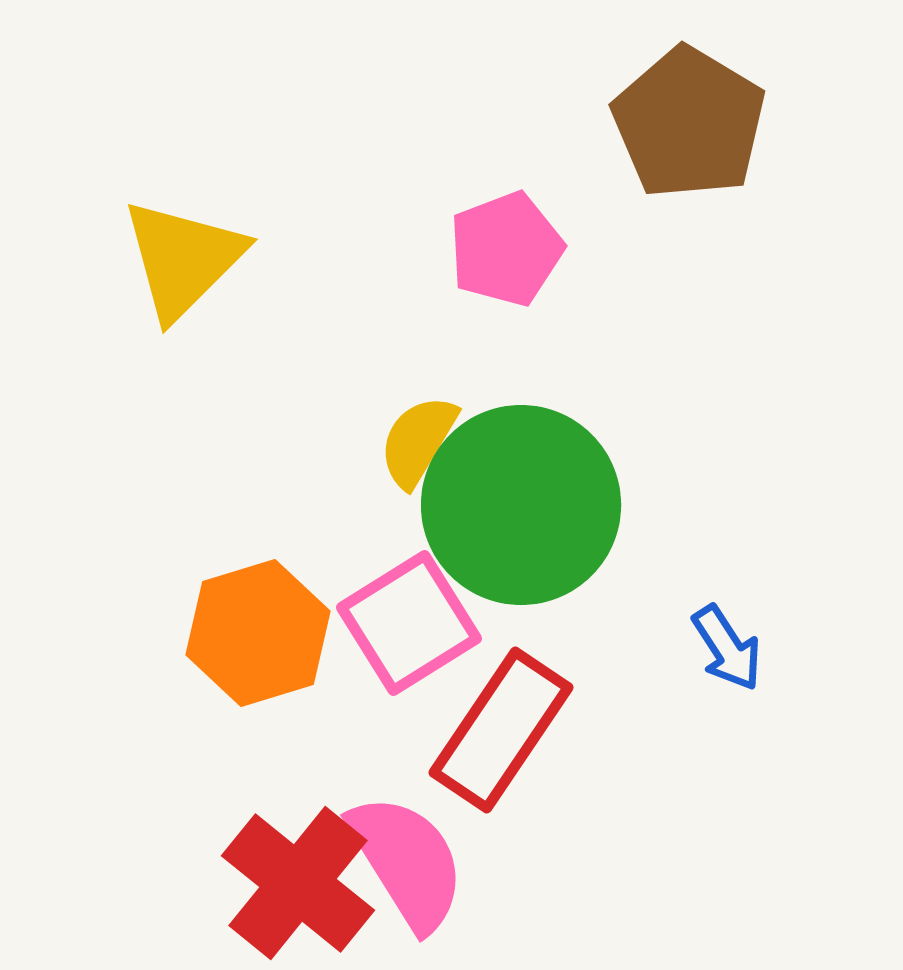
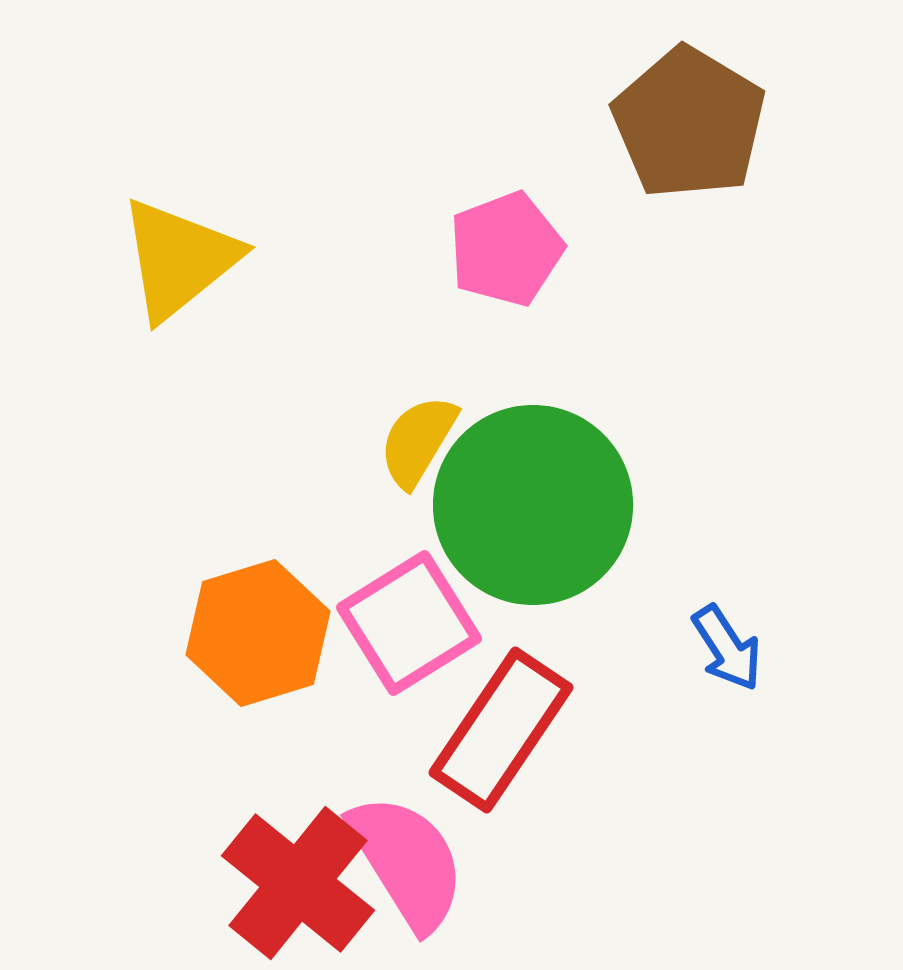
yellow triangle: moved 4 px left; rotated 6 degrees clockwise
green circle: moved 12 px right
